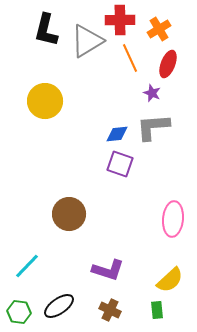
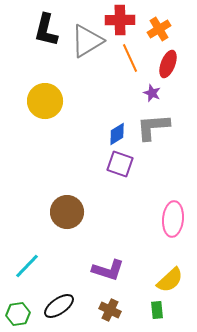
blue diamond: rotated 25 degrees counterclockwise
brown circle: moved 2 px left, 2 px up
green hexagon: moved 1 px left, 2 px down; rotated 15 degrees counterclockwise
